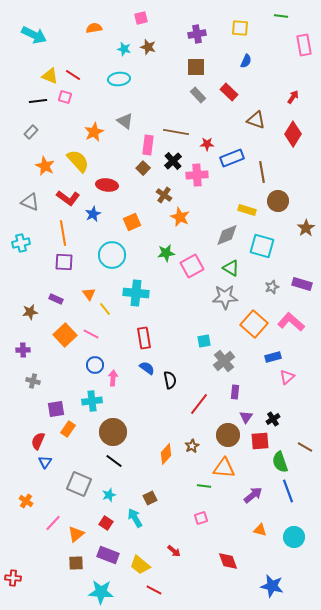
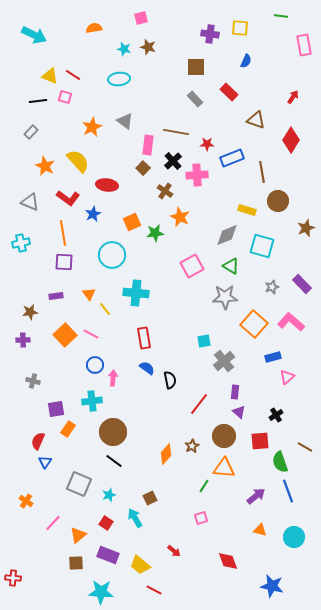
purple cross at (197, 34): moved 13 px right; rotated 18 degrees clockwise
gray rectangle at (198, 95): moved 3 px left, 4 px down
orange star at (94, 132): moved 2 px left, 5 px up
red diamond at (293, 134): moved 2 px left, 6 px down
brown cross at (164, 195): moved 1 px right, 4 px up
brown star at (306, 228): rotated 12 degrees clockwise
green star at (166, 253): moved 11 px left, 20 px up
green triangle at (231, 268): moved 2 px up
purple rectangle at (302, 284): rotated 30 degrees clockwise
purple rectangle at (56, 299): moved 3 px up; rotated 32 degrees counterclockwise
purple cross at (23, 350): moved 10 px up
purple triangle at (246, 417): moved 7 px left, 5 px up; rotated 24 degrees counterclockwise
black cross at (273, 419): moved 3 px right, 4 px up
brown circle at (228, 435): moved 4 px left, 1 px down
green line at (204, 486): rotated 64 degrees counterclockwise
purple arrow at (253, 495): moved 3 px right, 1 px down
orange triangle at (76, 534): moved 2 px right, 1 px down
